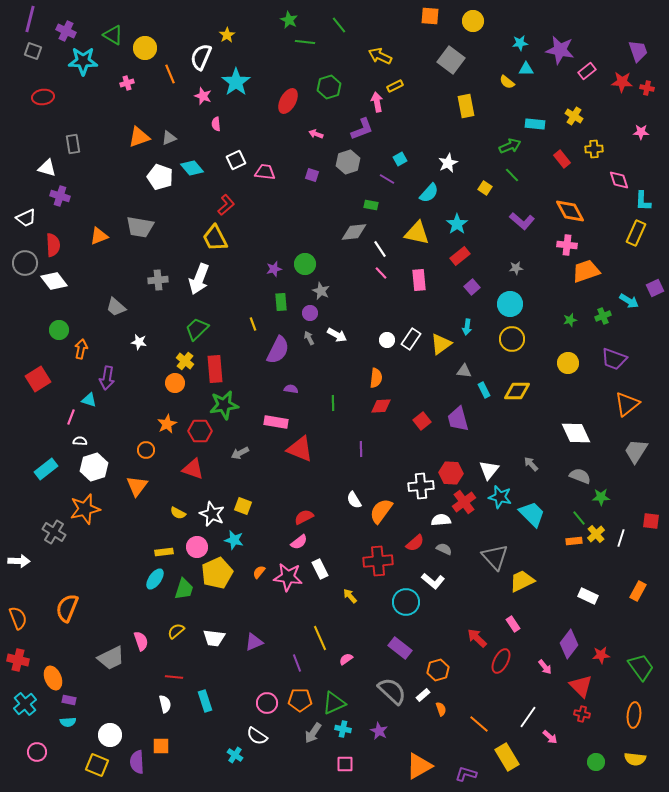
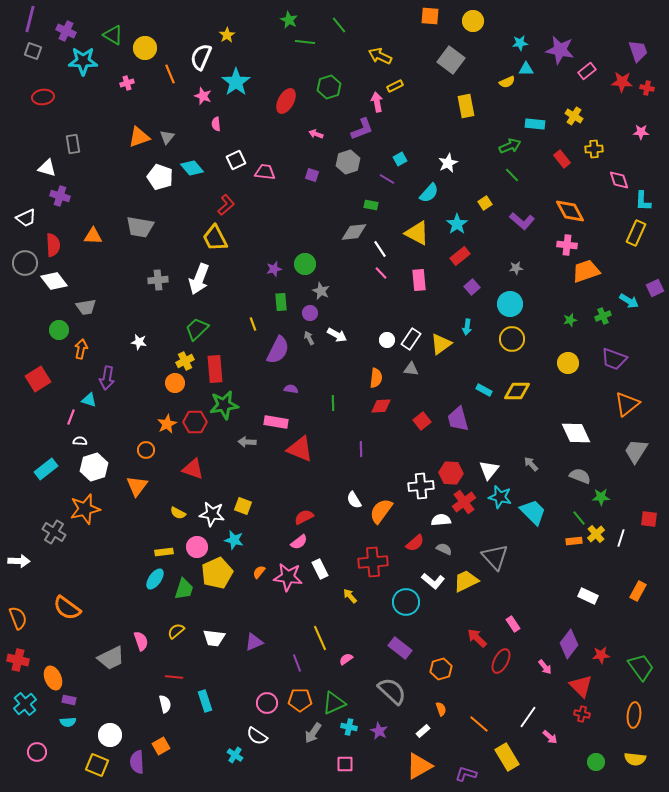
yellow semicircle at (507, 82): rotated 63 degrees counterclockwise
red ellipse at (288, 101): moved 2 px left
gray triangle at (169, 138): moved 2 px left, 1 px up; rotated 28 degrees counterclockwise
yellow square at (485, 188): moved 15 px down; rotated 24 degrees clockwise
yellow triangle at (417, 233): rotated 16 degrees clockwise
orange triangle at (99, 236): moved 6 px left; rotated 24 degrees clockwise
gray trapezoid at (116, 307): moved 30 px left; rotated 50 degrees counterclockwise
yellow cross at (185, 361): rotated 24 degrees clockwise
gray triangle at (464, 371): moved 53 px left, 2 px up
cyan rectangle at (484, 390): rotated 35 degrees counterclockwise
red hexagon at (200, 431): moved 5 px left, 9 px up
gray arrow at (240, 453): moved 7 px right, 11 px up; rotated 30 degrees clockwise
white star at (212, 514): rotated 15 degrees counterclockwise
cyan trapezoid at (532, 514): moved 1 px right, 2 px up
red square at (651, 521): moved 2 px left, 2 px up
red cross at (378, 561): moved 5 px left, 1 px down
yellow trapezoid at (522, 581): moved 56 px left
orange semicircle at (67, 608): rotated 76 degrees counterclockwise
orange hexagon at (438, 670): moved 3 px right, 1 px up
white rectangle at (423, 695): moved 36 px down
cyan cross at (343, 729): moved 6 px right, 2 px up
orange square at (161, 746): rotated 30 degrees counterclockwise
